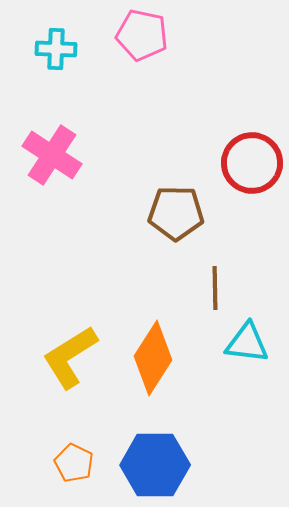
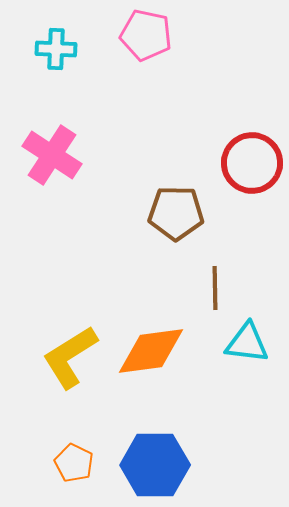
pink pentagon: moved 4 px right
orange diamond: moved 2 px left, 7 px up; rotated 50 degrees clockwise
